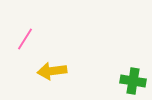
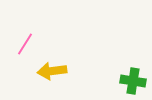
pink line: moved 5 px down
